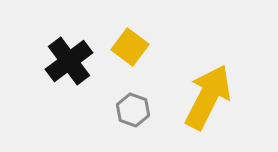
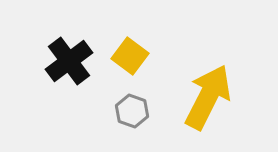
yellow square: moved 9 px down
gray hexagon: moved 1 px left, 1 px down
